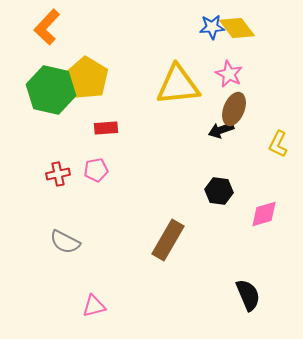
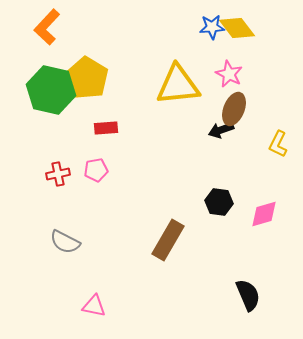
black hexagon: moved 11 px down
pink triangle: rotated 25 degrees clockwise
